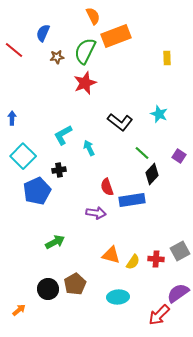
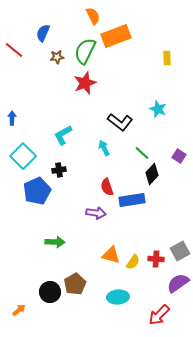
cyan star: moved 1 px left, 5 px up
cyan arrow: moved 15 px right
green arrow: rotated 30 degrees clockwise
black circle: moved 2 px right, 3 px down
purple semicircle: moved 10 px up
